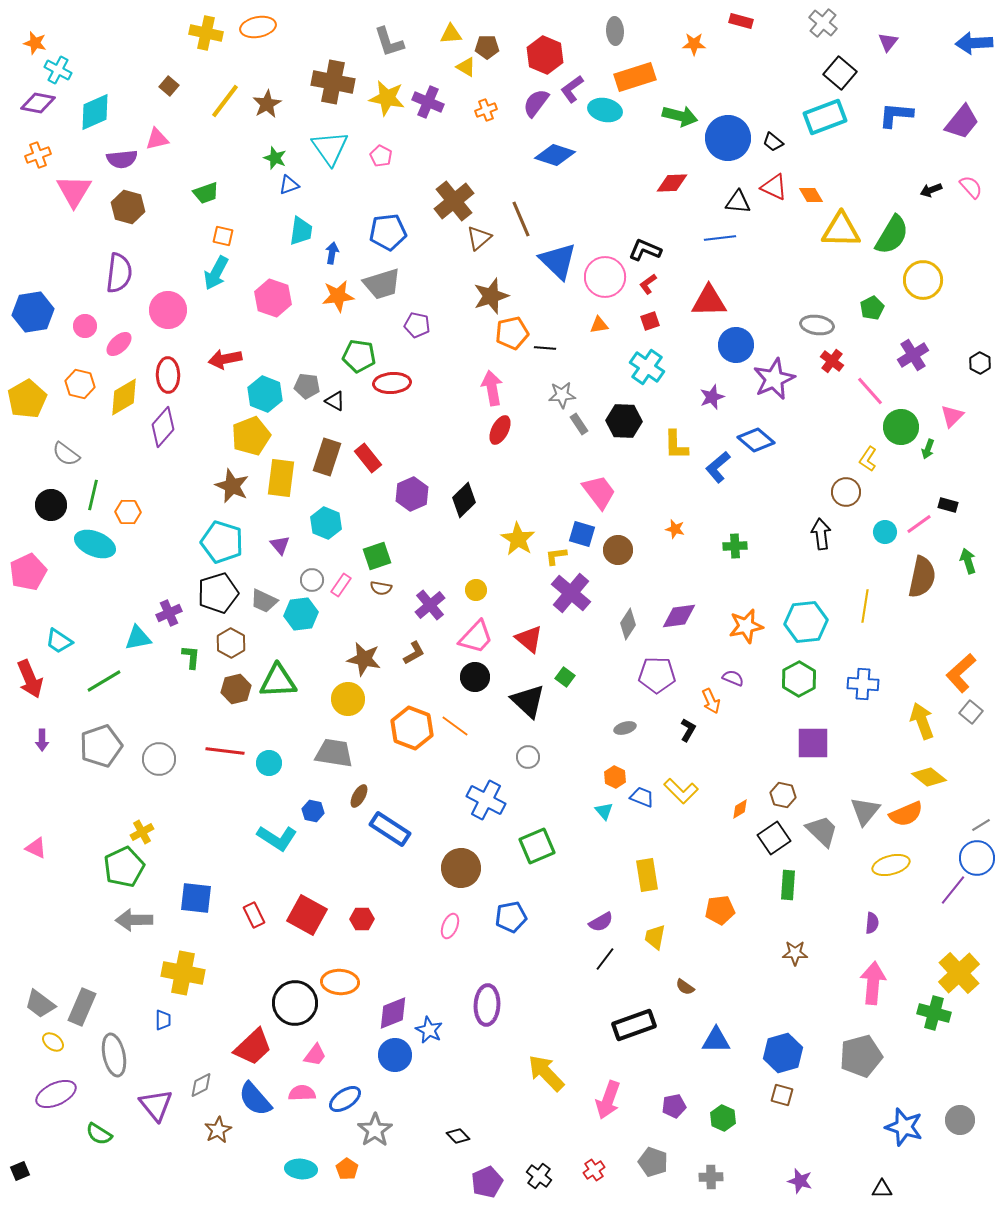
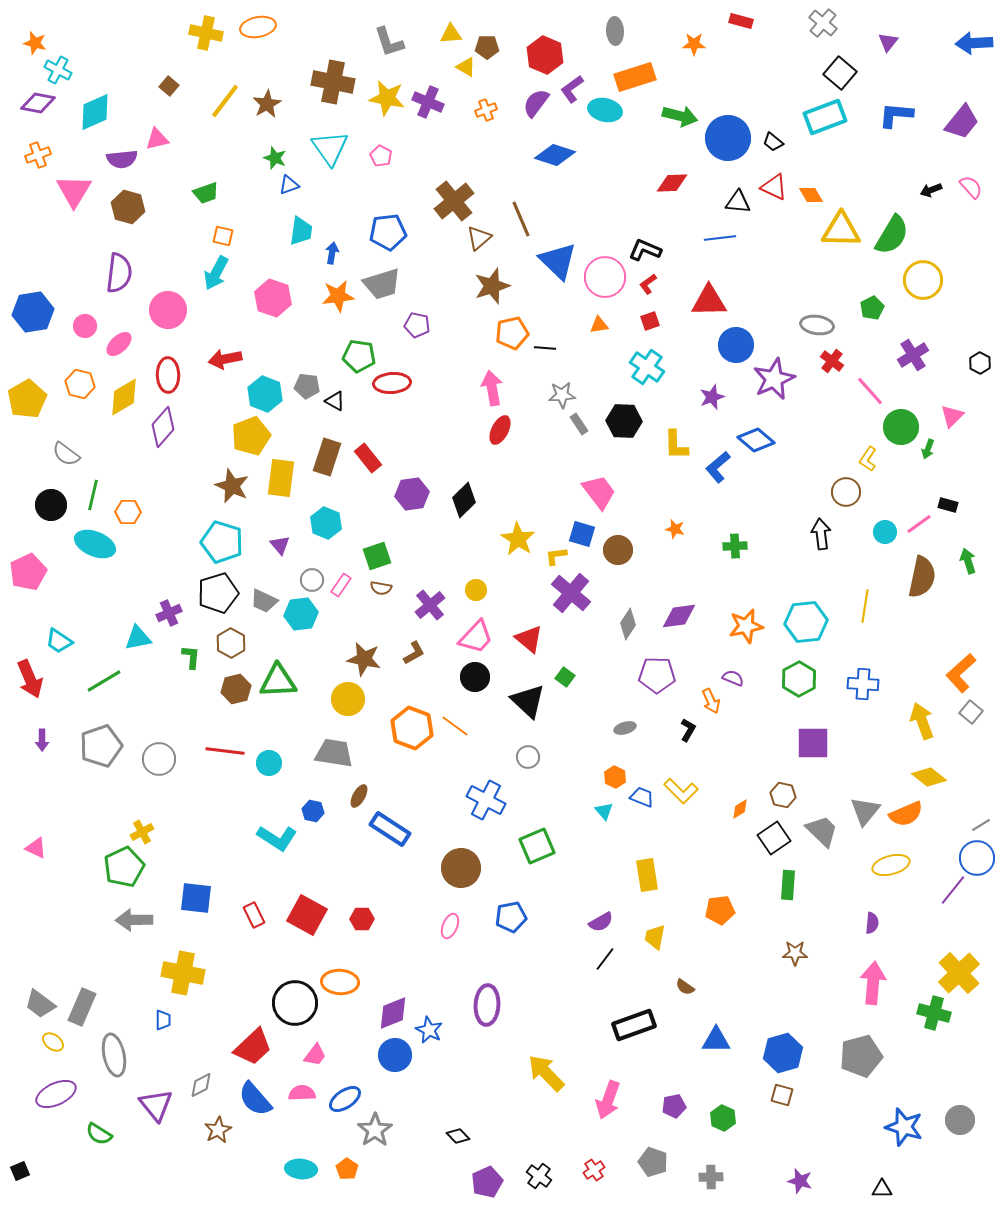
brown star at (491, 296): moved 1 px right, 10 px up
purple hexagon at (412, 494): rotated 16 degrees clockwise
